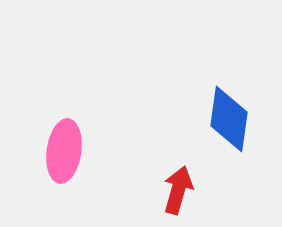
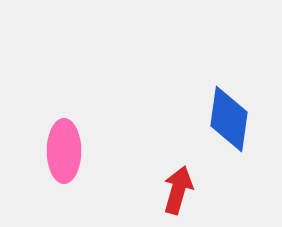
pink ellipse: rotated 8 degrees counterclockwise
